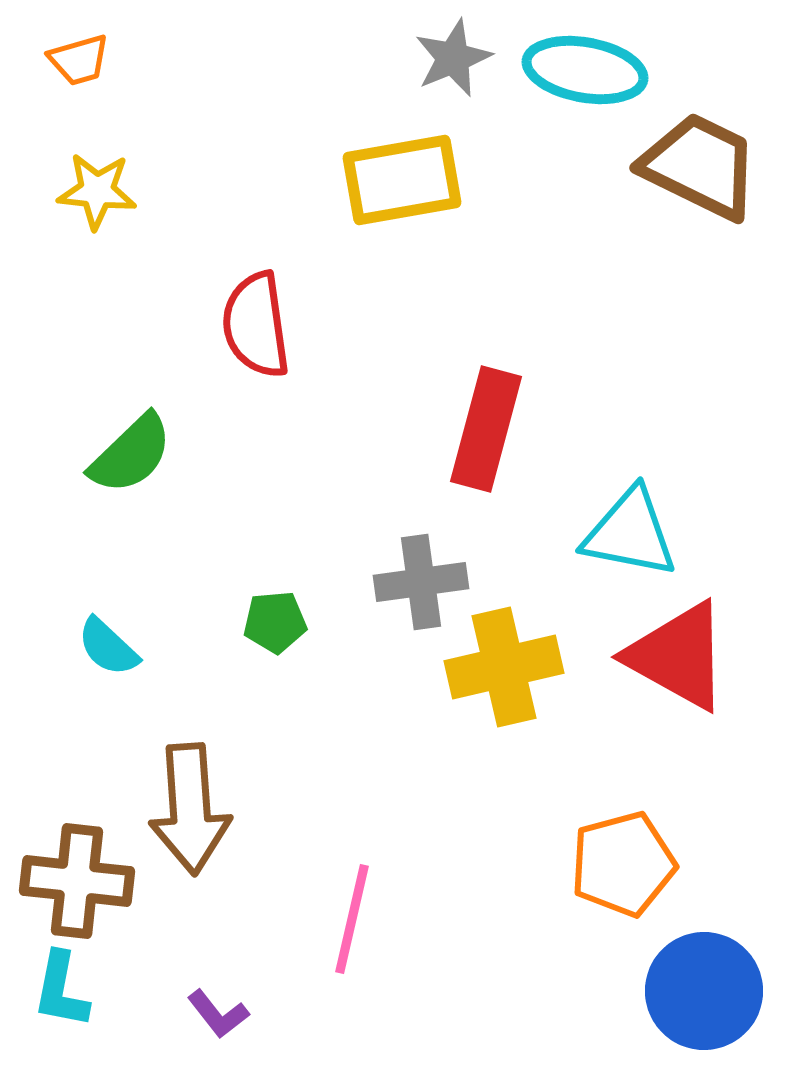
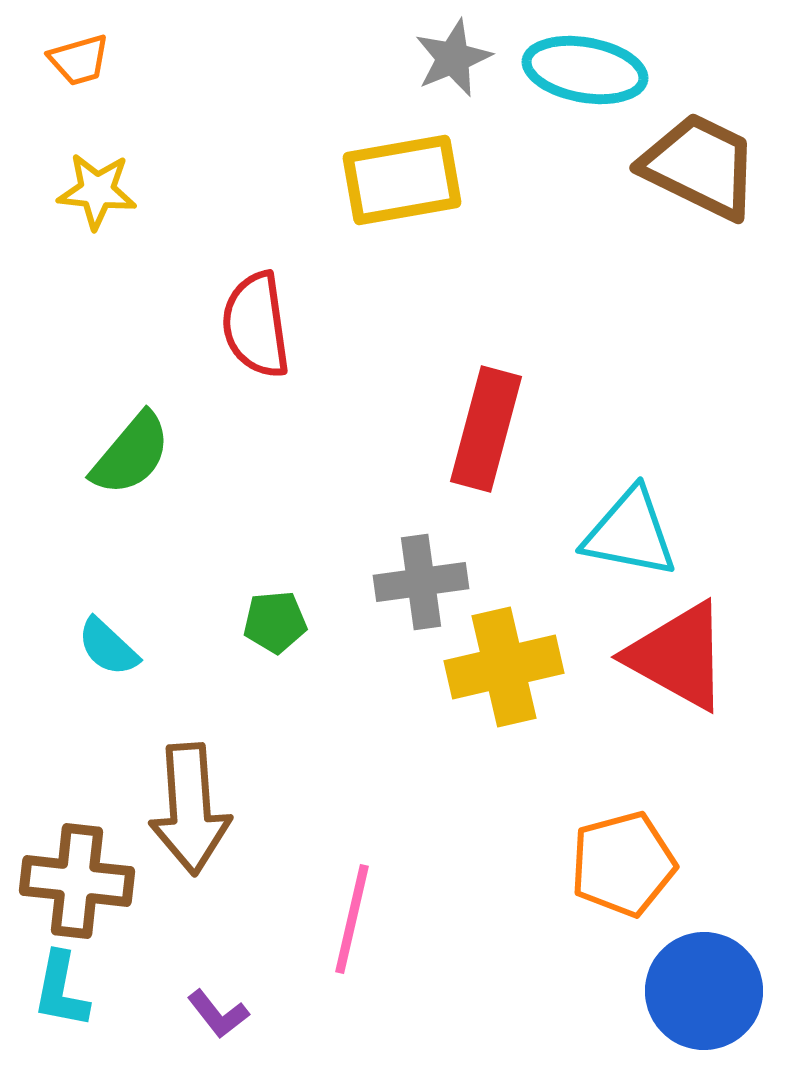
green semicircle: rotated 6 degrees counterclockwise
